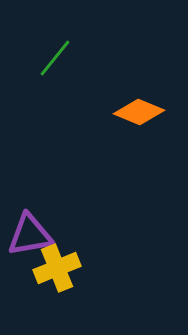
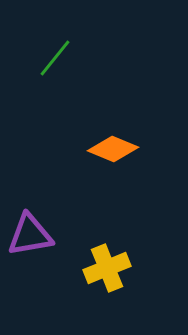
orange diamond: moved 26 px left, 37 px down
yellow cross: moved 50 px right
